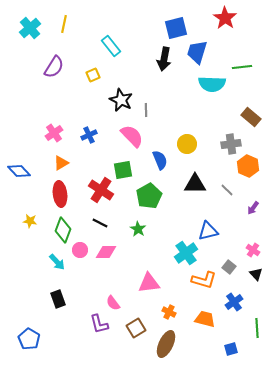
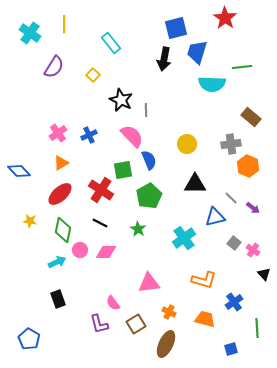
yellow line at (64, 24): rotated 12 degrees counterclockwise
cyan cross at (30, 28): moved 5 px down; rotated 15 degrees counterclockwise
cyan rectangle at (111, 46): moved 3 px up
yellow square at (93, 75): rotated 24 degrees counterclockwise
pink cross at (54, 133): moved 4 px right
blue semicircle at (160, 160): moved 11 px left
gray line at (227, 190): moved 4 px right, 8 px down
red ellipse at (60, 194): rotated 55 degrees clockwise
purple arrow at (253, 208): rotated 88 degrees counterclockwise
green diamond at (63, 230): rotated 10 degrees counterclockwise
blue triangle at (208, 231): moved 7 px right, 14 px up
cyan cross at (186, 253): moved 2 px left, 15 px up
cyan arrow at (57, 262): rotated 72 degrees counterclockwise
gray square at (229, 267): moved 5 px right, 24 px up
black triangle at (256, 274): moved 8 px right
brown square at (136, 328): moved 4 px up
